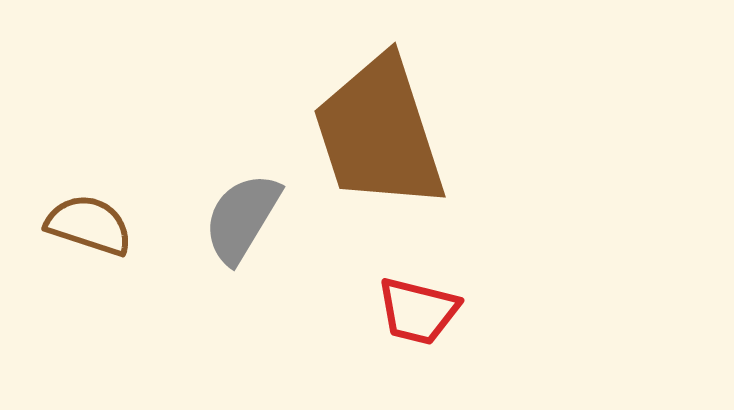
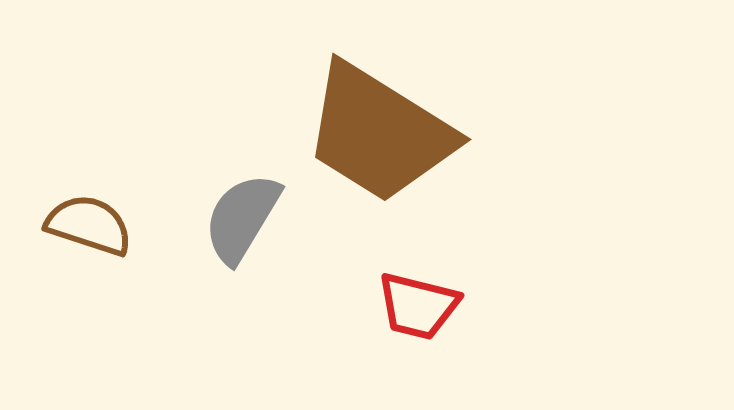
brown trapezoid: rotated 40 degrees counterclockwise
red trapezoid: moved 5 px up
